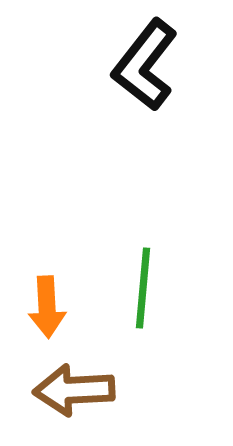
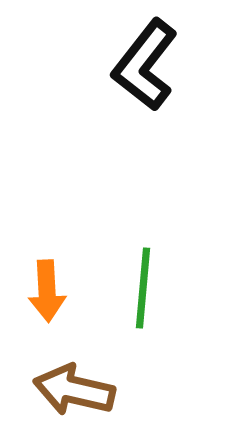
orange arrow: moved 16 px up
brown arrow: rotated 16 degrees clockwise
